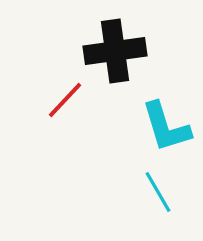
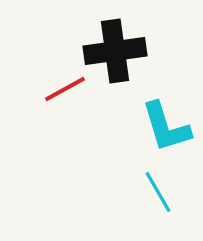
red line: moved 11 px up; rotated 18 degrees clockwise
